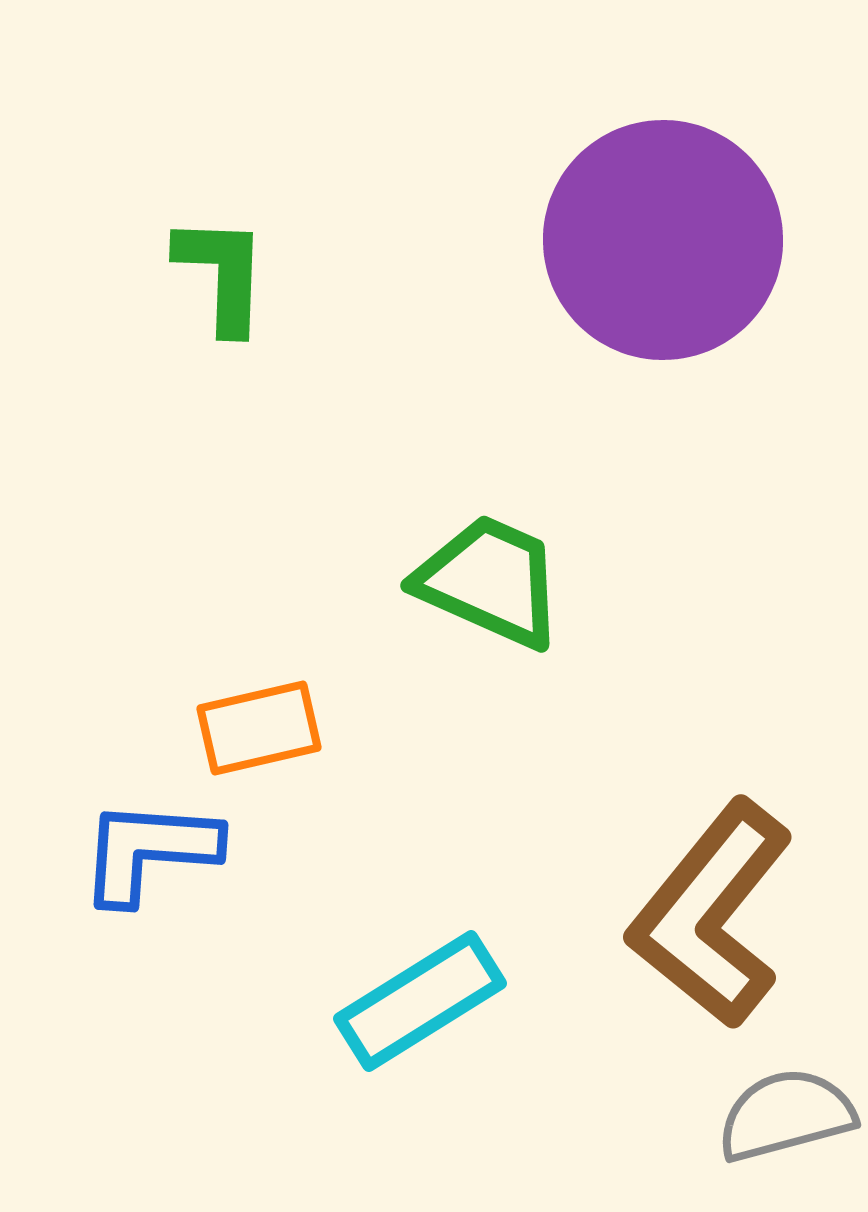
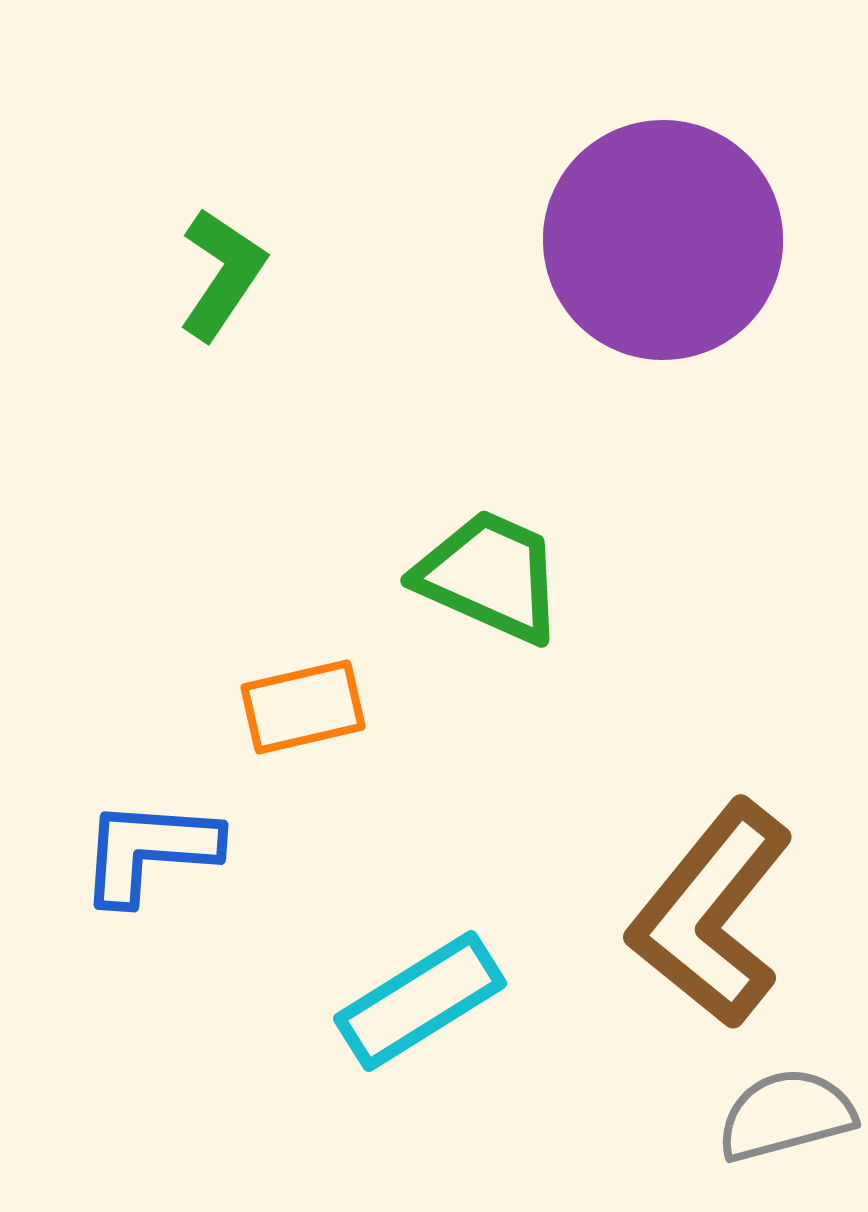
green L-shape: rotated 32 degrees clockwise
green trapezoid: moved 5 px up
orange rectangle: moved 44 px right, 21 px up
